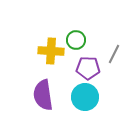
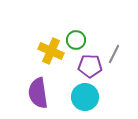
yellow cross: rotated 20 degrees clockwise
purple pentagon: moved 2 px right, 2 px up
purple semicircle: moved 5 px left, 2 px up
